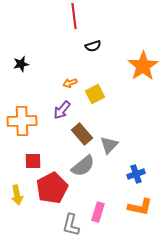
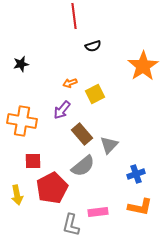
orange cross: rotated 12 degrees clockwise
pink rectangle: rotated 66 degrees clockwise
